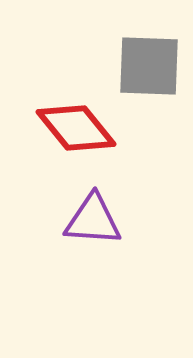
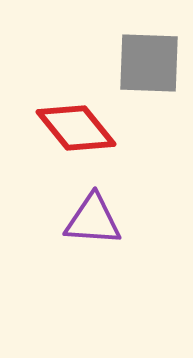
gray square: moved 3 px up
